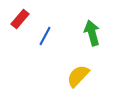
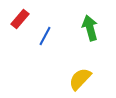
green arrow: moved 2 px left, 5 px up
yellow semicircle: moved 2 px right, 3 px down
